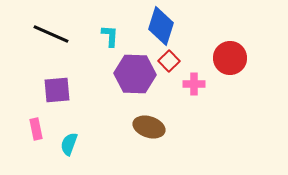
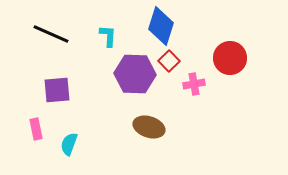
cyan L-shape: moved 2 px left
pink cross: rotated 10 degrees counterclockwise
